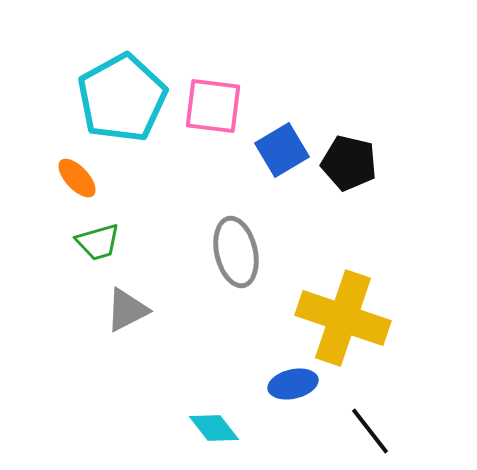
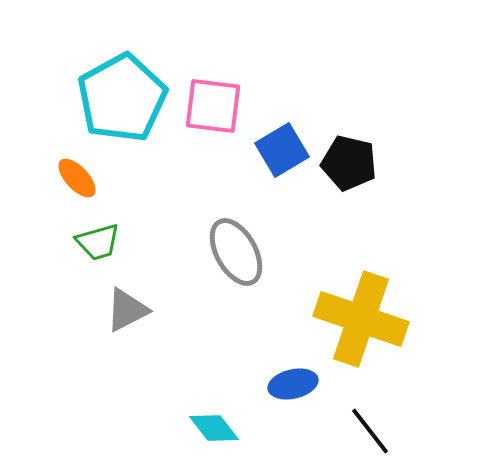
gray ellipse: rotated 16 degrees counterclockwise
yellow cross: moved 18 px right, 1 px down
